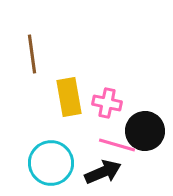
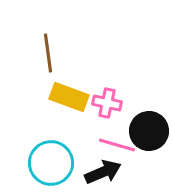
brown line: moved 16 px right, 1 px up
yellow rectangle: rotated 60 degrees counterclockwise
black circle: moved 4 px right
